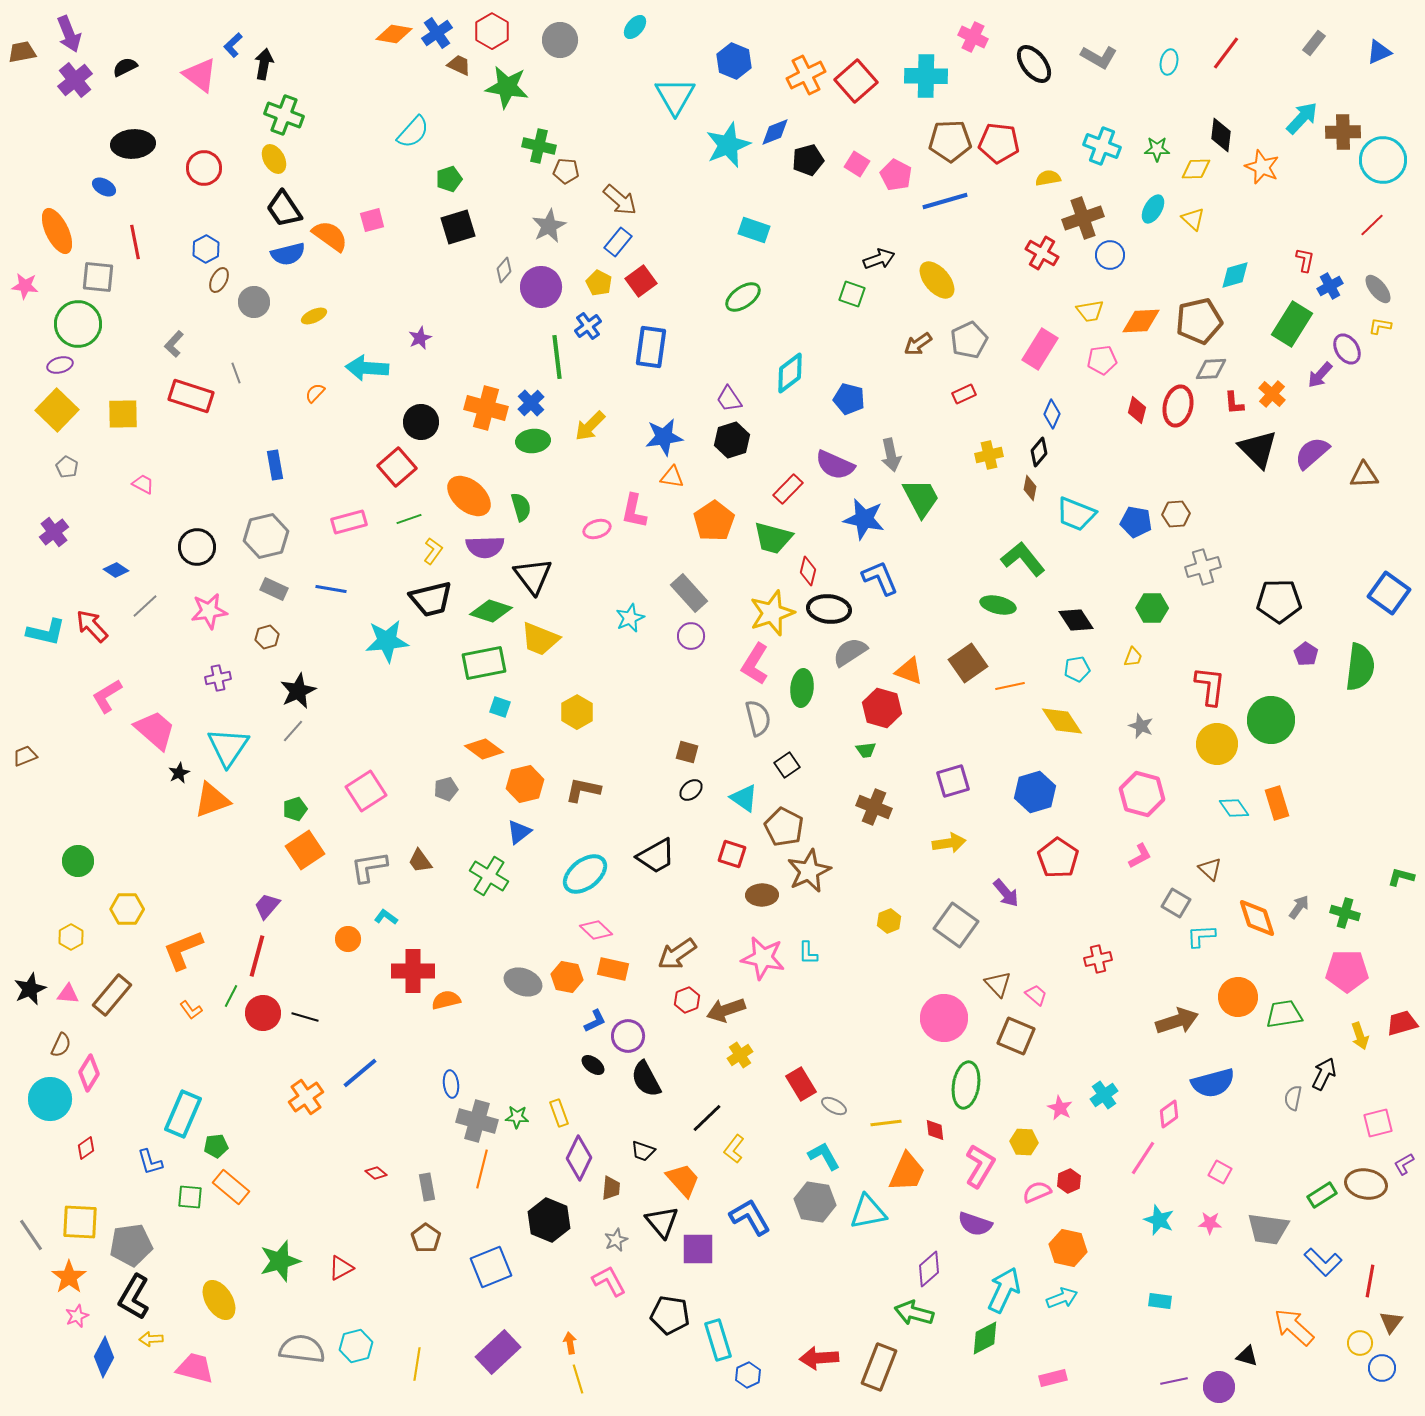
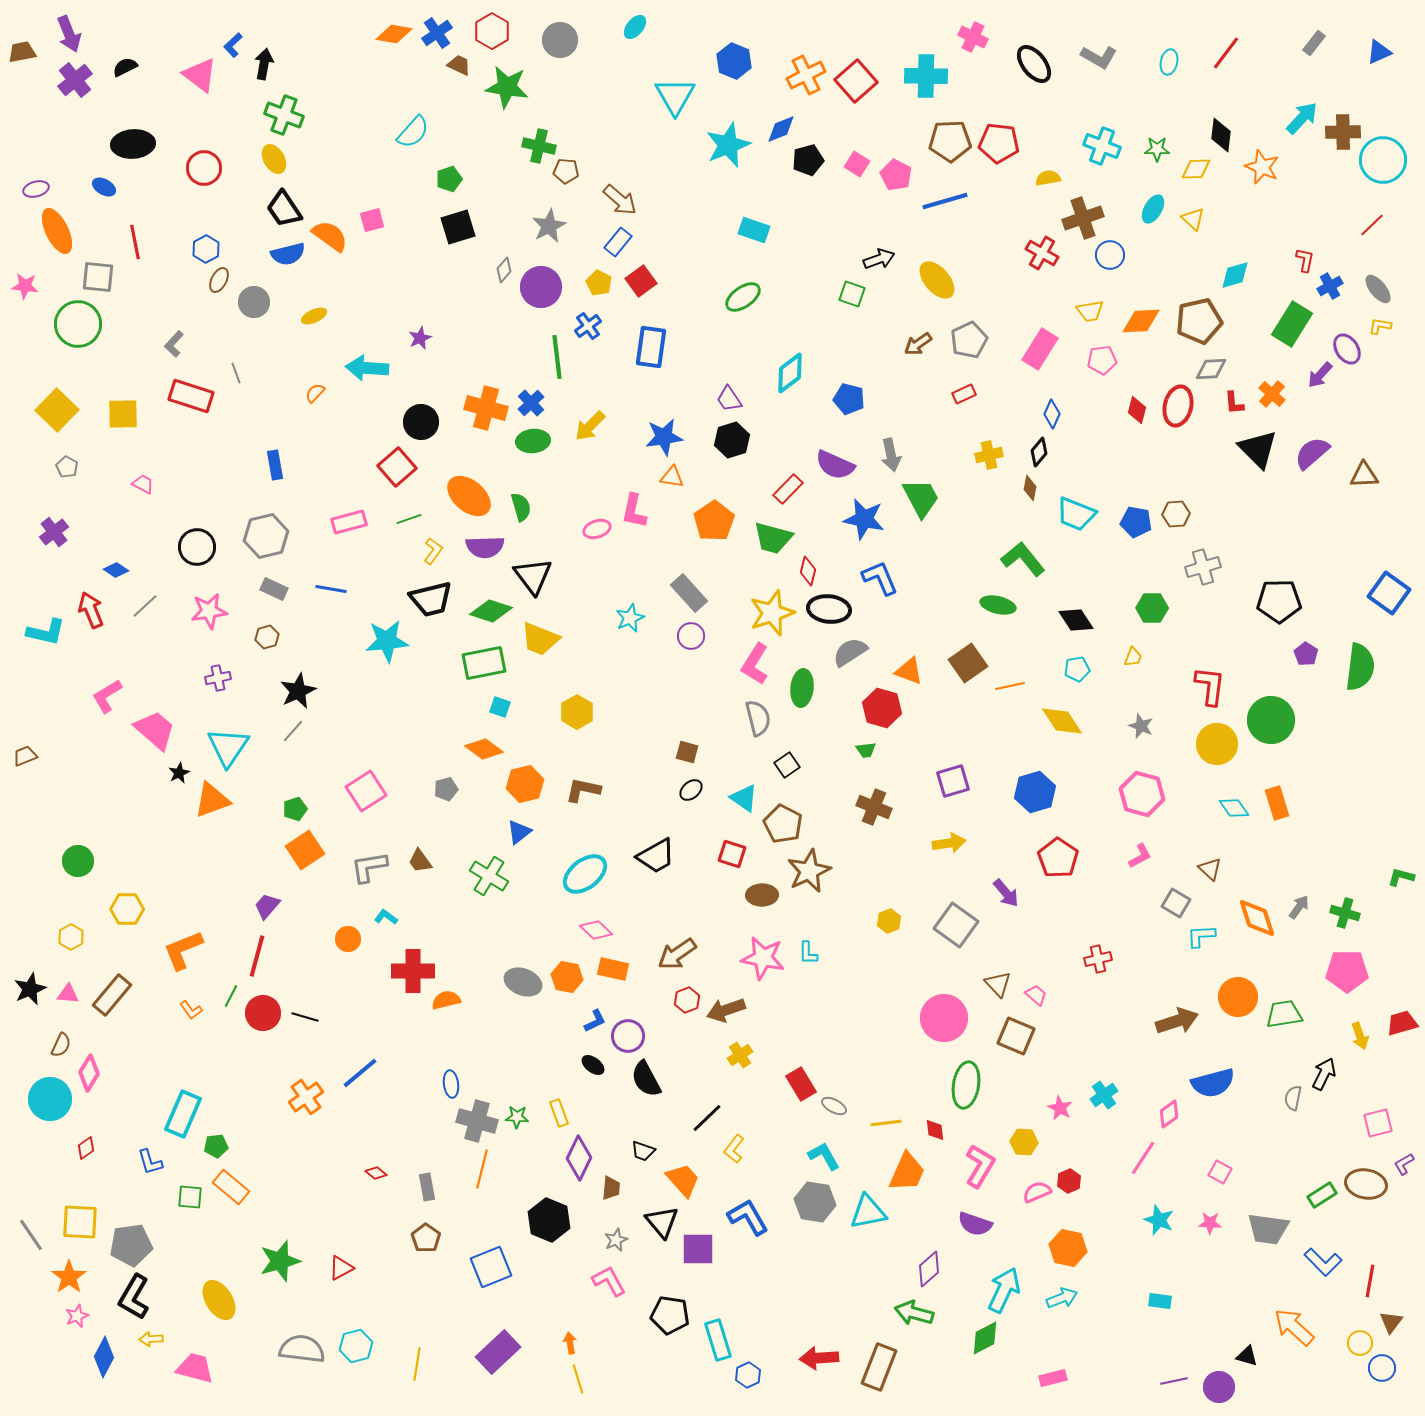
blue diamond at (775, 132): moved 6 px right, 3 px up
purple ellipse at (60, 365): moved 24 px left, 176 px up
red arrow at (92, 626): moved 1 px left, 16 px up; rotated 21 degrees clockwise
brown pentagon at (784, 827): moved 1 px left, 3 px up
blue L-shape at (750, 1217): moved 2 px left
